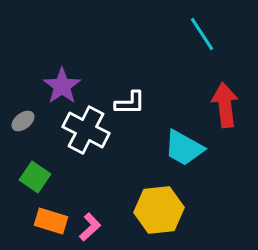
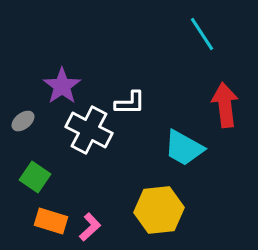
white cross: moved 3 px right
